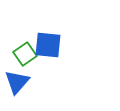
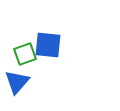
green square: rotated 15 degrees clockwise
